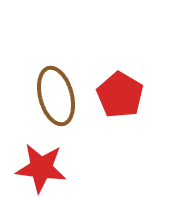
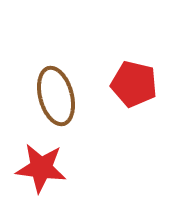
red pentagon: moved 14 px right, 11 px up; rotated 18 degrees counterclockwise
